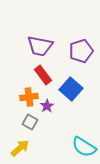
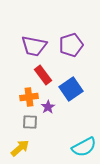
purple trapezoid: moved 6 px left
purple pentagon: moved 10 px left, 6 px up
blue square: rotated 15 degrees clockwise
purple star: moved 1 px right, 1 px down
gray square: rotated 28 degrees counterclockwise
cyan semicircle: rotated 60 degrees counterclockwise
